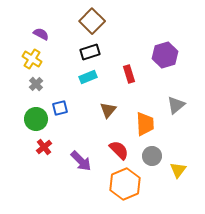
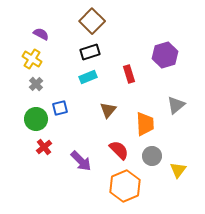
orange hexagon: moved 2 px down
